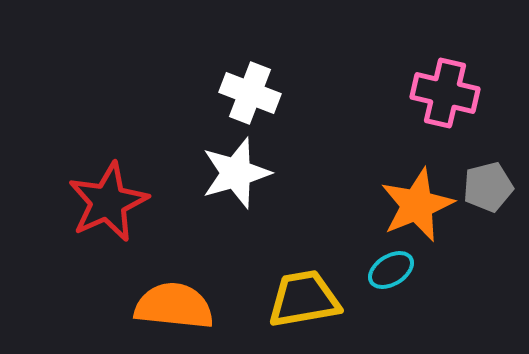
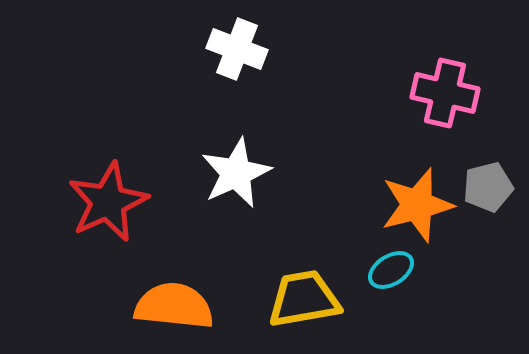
white cross: moved 13 px left, 44 px up
white star: rotated 8 degrees counterclockwise
orange star: rotated 8 degrees clockwise
